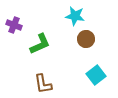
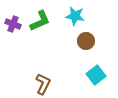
purple cross: moved 1 px left, 1 px up
brown circle: moved 2 px down
green L-shape: moved 23 px up
brown L-shape: rotated 145 degrees counterclockwise
